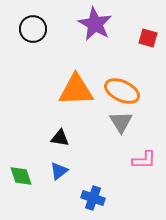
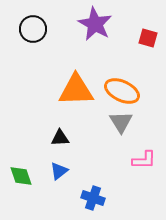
black triangle: rotated 12 degrees counterclockwise
